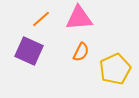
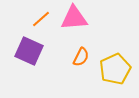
pink triangle: moved 5 px left
orange semicircle: moved 5 px down
